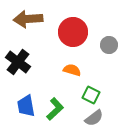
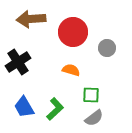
brown arrow: moved 3 px right
gray circle: moved 2 px left, 3 px down
black cross: rotated 20 degrees clockwise
orange semicircle: moved 1 px left
green square: rotated 24 degrees counterclockwise
blue trapezoid: moved 2 px left, 1 px down; rotated 20 degrees counterclockwise
